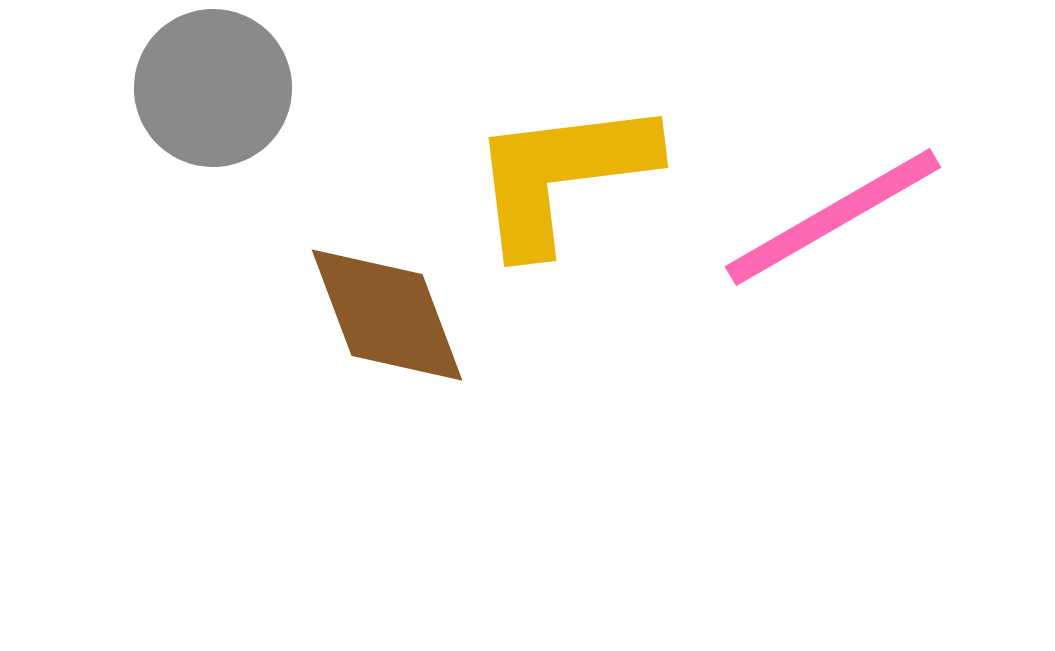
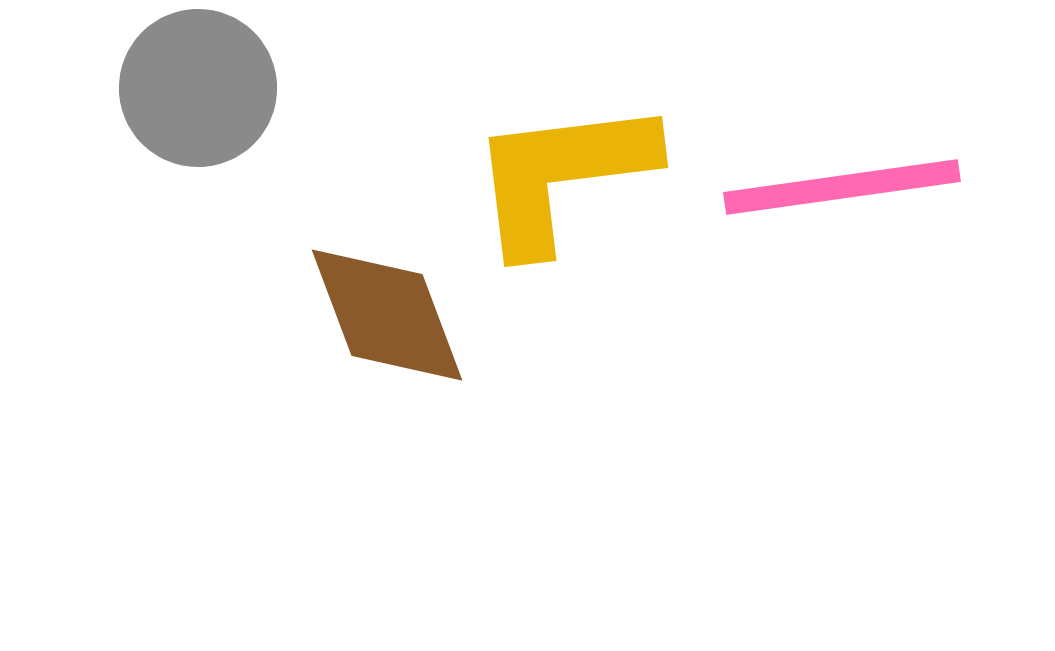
gray circle: moved 15 px left
pink line: moved 9 px right, 30 px up; rotated 22 degrees clockwise
